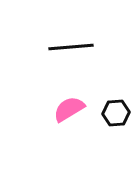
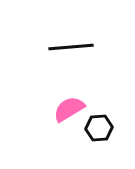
black hexagon: moved 17 px left, 15 px down
